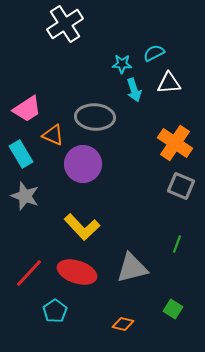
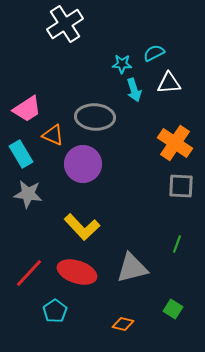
gray square: rotated 20 degrees counterclockwise
gray star: moved 3 px right, 2 px up; rotated 12 degrees counterclockwise
